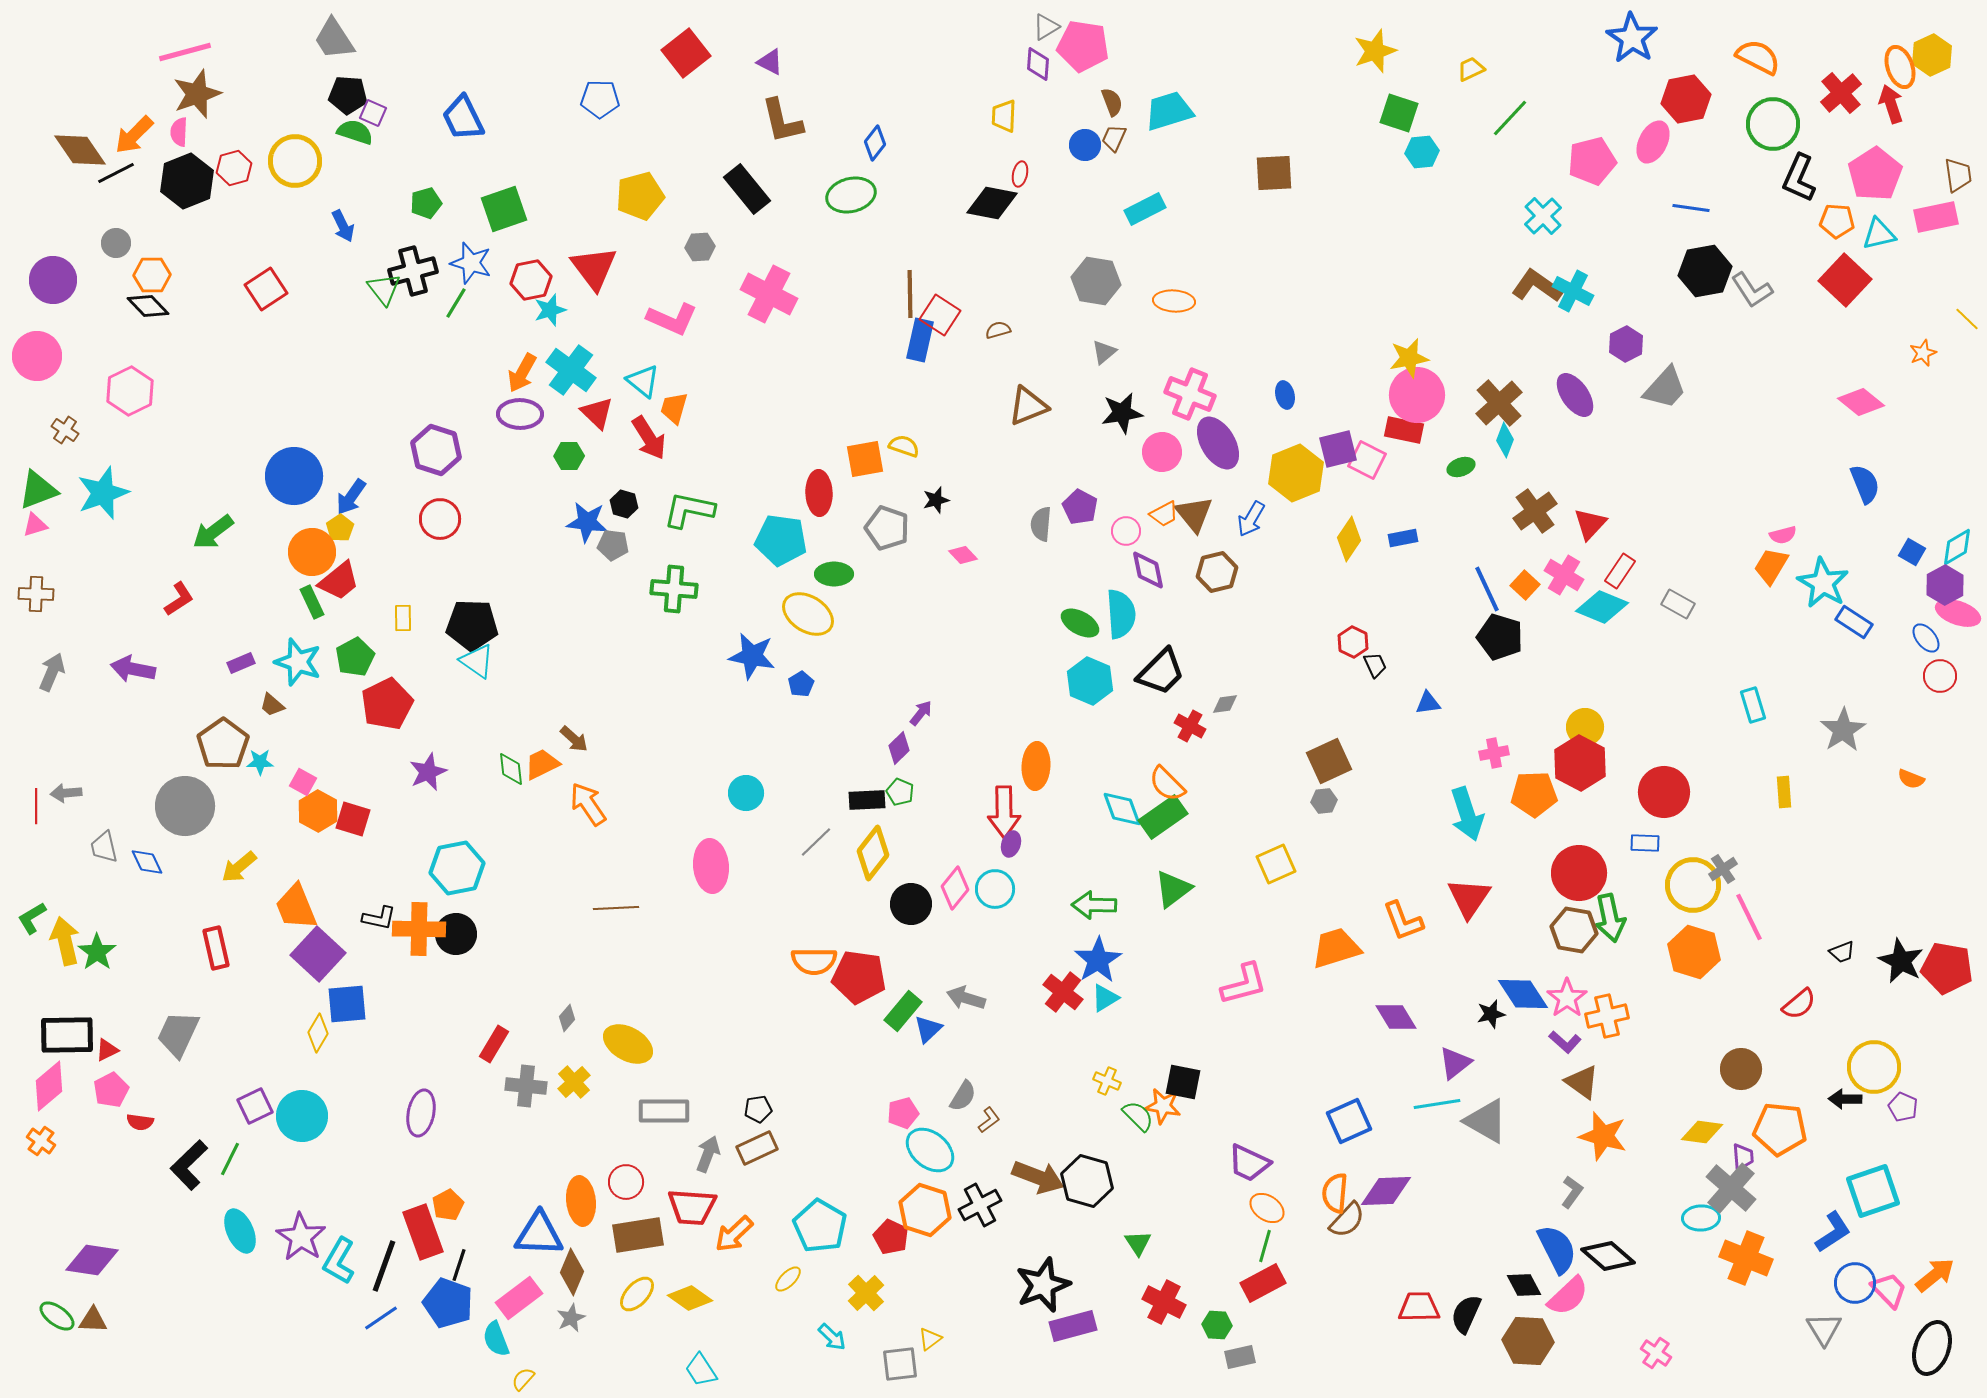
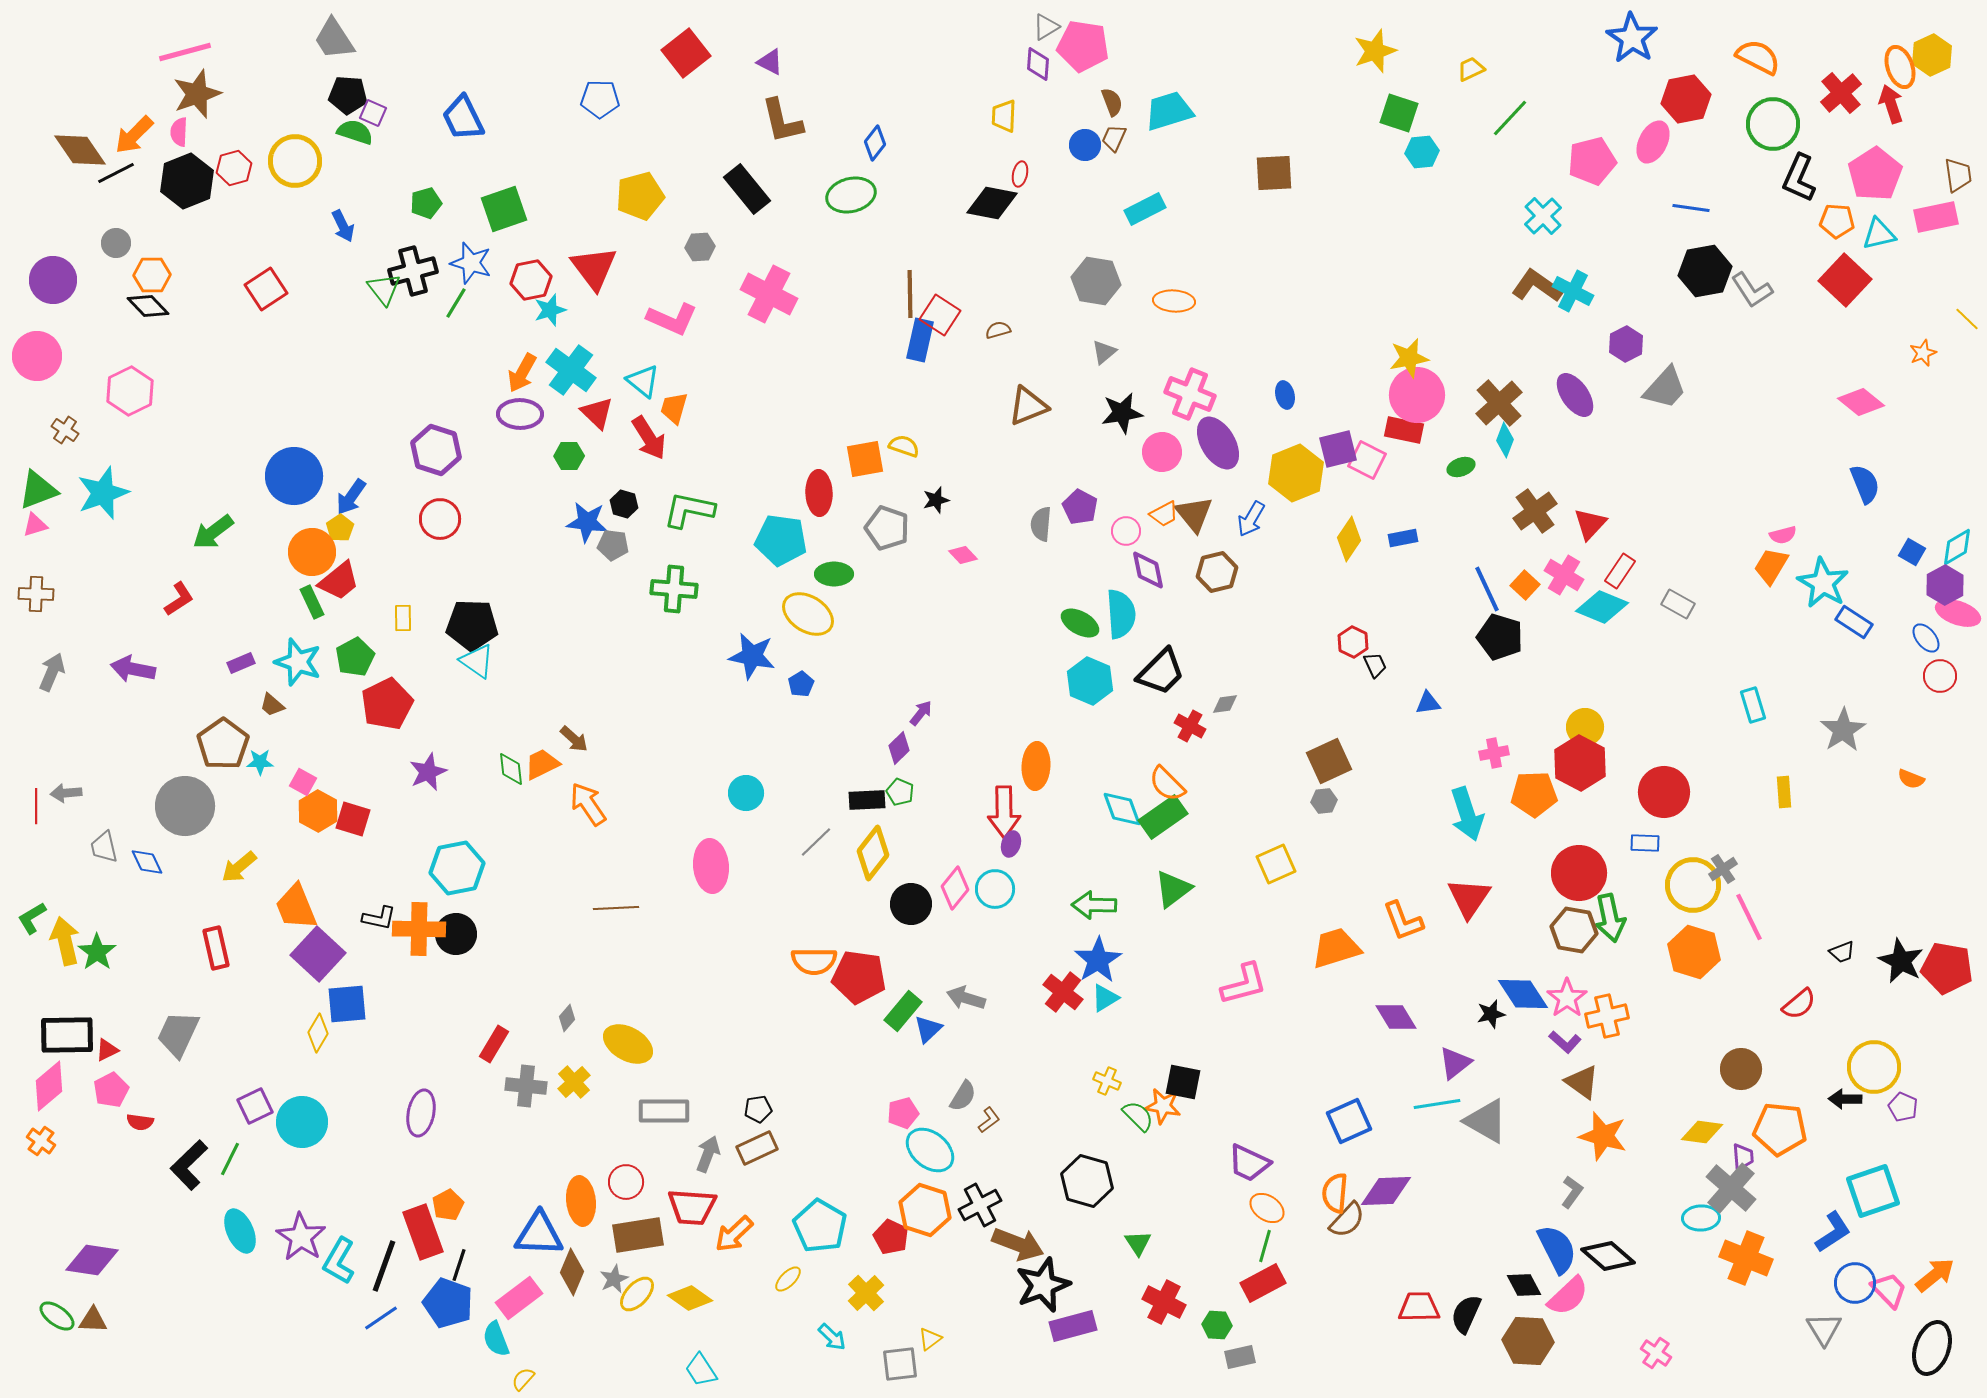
cyan circle at (302, 1116): moved 6 px down
brown arrow at (1038, 1177): moved 20 px left, 67 px down
gray star at (571, 1318): moved 43 px right, 39 px up
